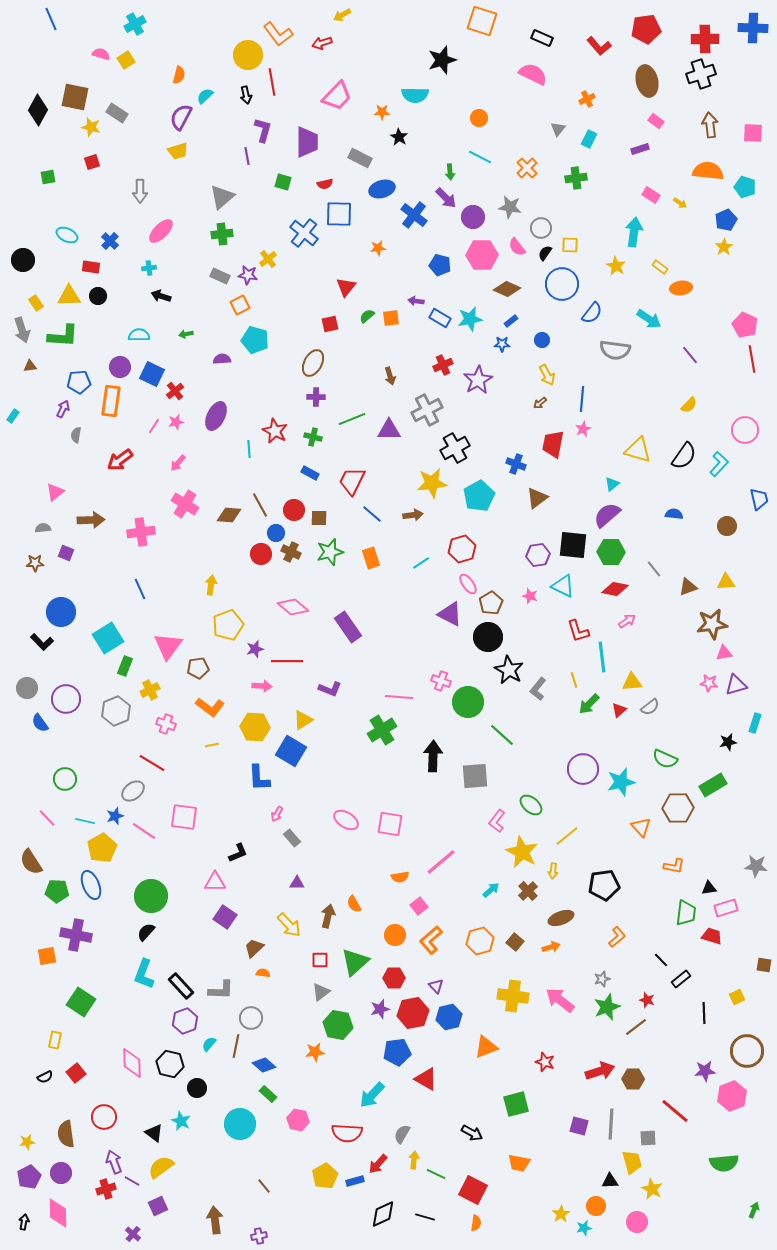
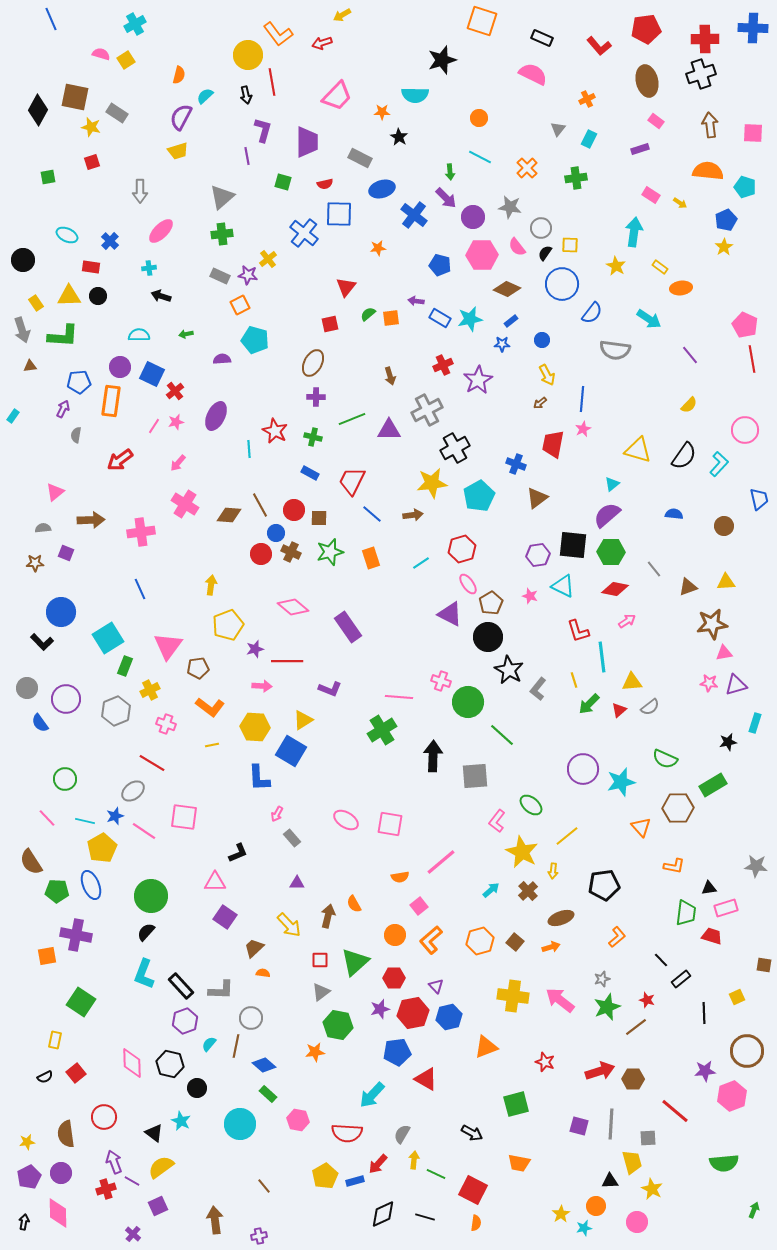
green semicircle at (367, 316): moved 1 px right, 2 px up
brown circle at (727, 526): moved 3 px left
